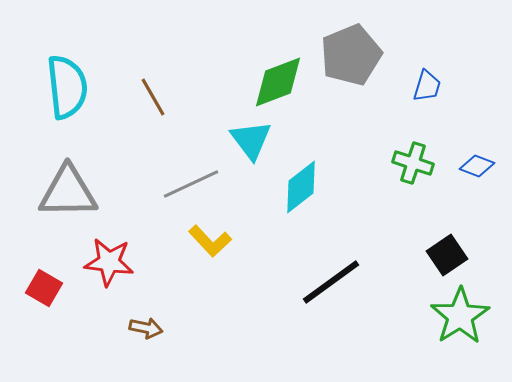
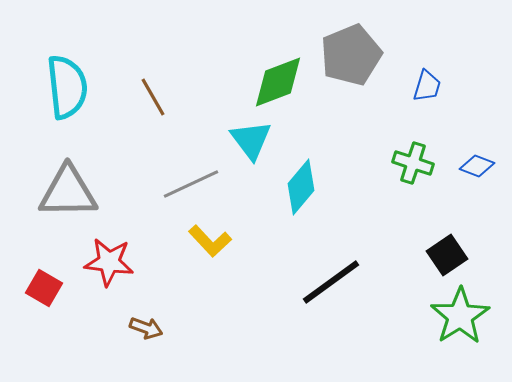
cyan diamond: rotated 12 degrees counterclockwise
brown arrow: rotated 8 degrees clockwise
